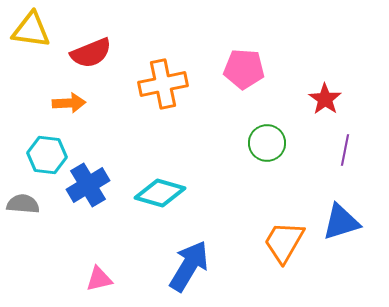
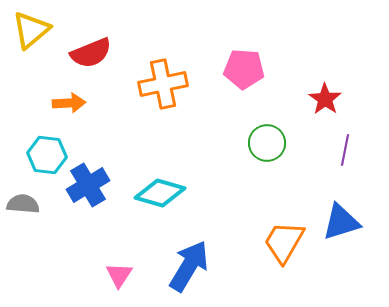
yellow triangle: rotated 48 degrees counterclockwise
pink triangle: moved 20 px right, 4 px up; rotated 44 degrees counterclockwise
